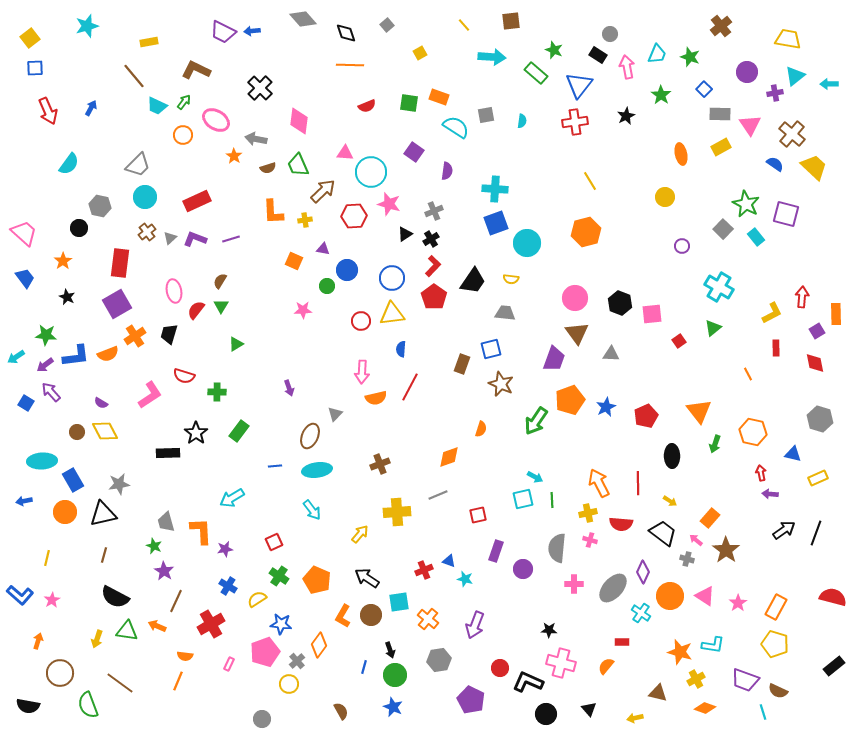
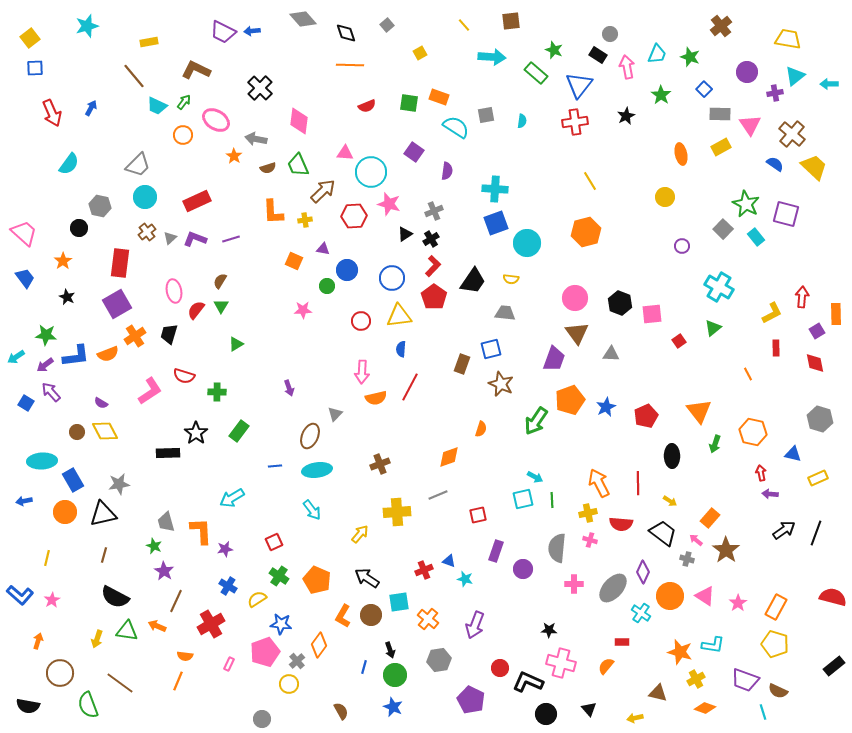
red arrow at (48, 111): moved 4 px right, 2 px down
yellow triangle at (392, 314): moved 7 px right, 2 px down
pink L-shape at (150, 395): moved 4 px up
